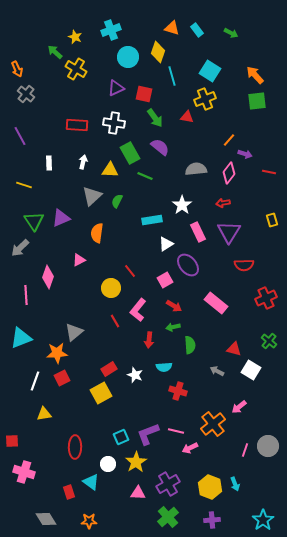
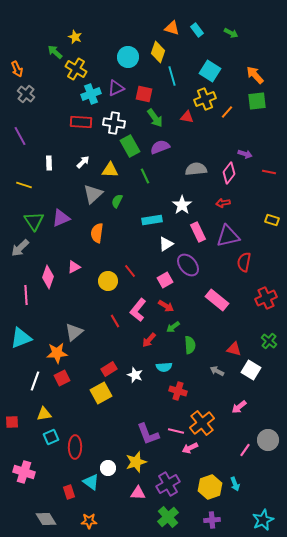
cyan cross at (111, 30): moved 20 px left, 64 px down
red rectangle at (77, 125): moved 4 px right, 3 px up
orange line at (229, 140): moved 2 px left, 28 px up
purple semicircle at (160, 147): rotated 60 degrees counterclockwise
green rectangle at (130, 153): moved 7 px up
white arrow at (83, 162): rotated 32 degrees clockwise
green line at (145, 176): rotated 42 degrees clockwise
gray triangle at (92, 196): moved 1 px right, 2 px up
yellow rectangle at (272, 220): rotated 56 degrees counterclockwise
purple triangle at (229, 232): moved 1 px left, 4 px down; rotated 45 degrees clockwise
pink triangle at (79, 260): moved 5 px left, 7 px down
red semicircle at (244, 265): moved 3 px up; rotated 102 degrees clockwise
yellow circle at (111, 288): moved 3 px left, 7 px up
pink rectangle at (216, 303): moved 1 px right, 3 px up
red arrow at (174, 306): moved 8 px left
green arrow at (173, 327): rotated 24 degrees counterclockwise
red arrow at (149, 340): rotated 35 degrees clockwise
orange cross at (213, 424): moved 11 px left, 1 px up
purple L-shape at (148, 434): rotated 90 degrees counterclockwise
cyan square at (121, 437): moved 70 px left
red square at (12, 441): moved 19 px up
gray circle at (268, 446): moved 6 px up
pink line at (245, 450): rotated 16 degrees clockwise
yellow star at (136, 462): rotated 15 degrees clockwise
white circle at (108, 464): moved 4 px down
yellow hexagon at (210, 487): rotated 20 degrees clockwise
cyan star at (263, 520): rotated 10 degrees clockwise
